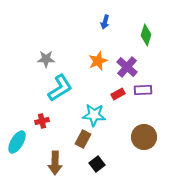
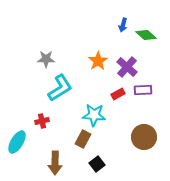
blue arrow: moved 18 px right, 3 px down
green diamond: rotated 65 degrees counterclockwise
orange star: rotated 12 degrees counterclockwise
